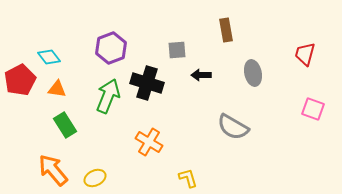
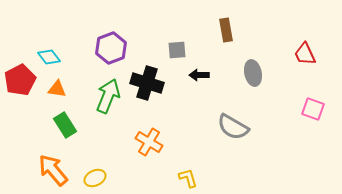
red trapezoid: rotated 40 degrees counterclockwise
black arrow: moved 2 px left
